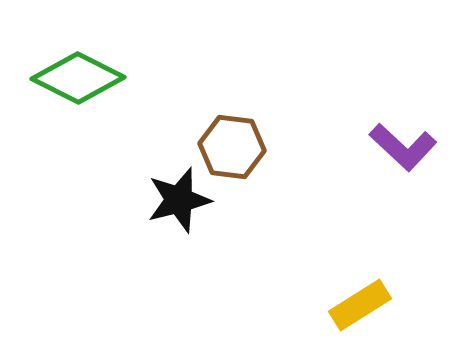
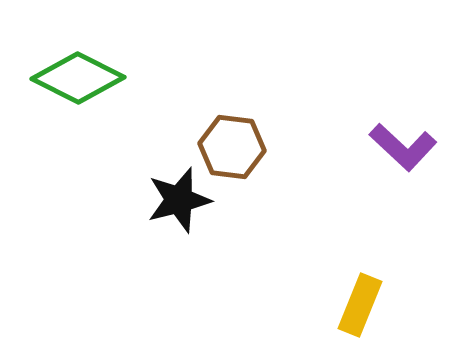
yellow rectangle: rotated 36 degrees counterclockwise
